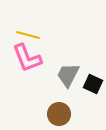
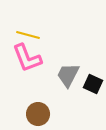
brown circle: moved 21 px left
